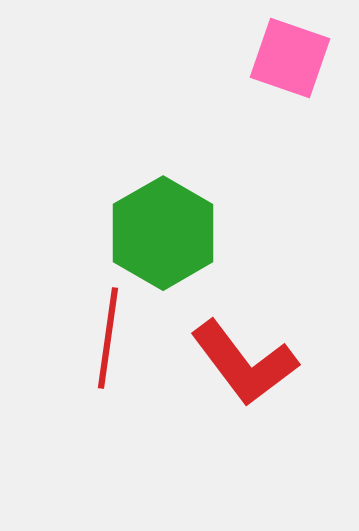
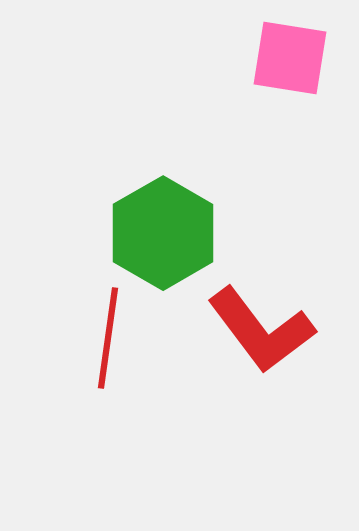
pink square: rotated 10 degrees counterclockwise
red L-shape: moved 17 px right, 33 px up
